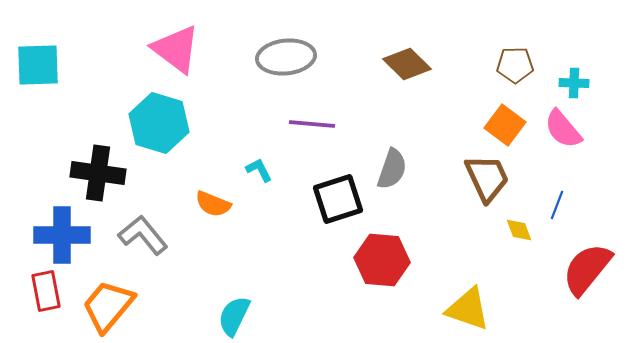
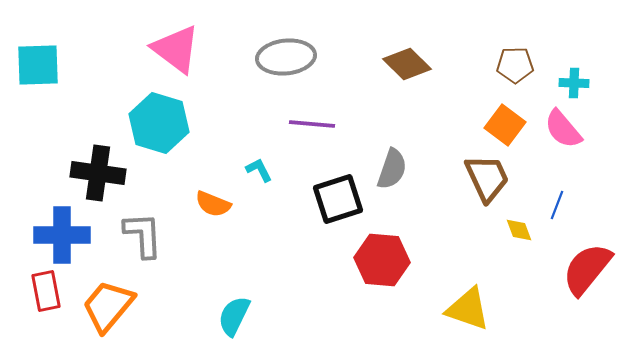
gray L-shape: rotated 36 degrees clockwise
